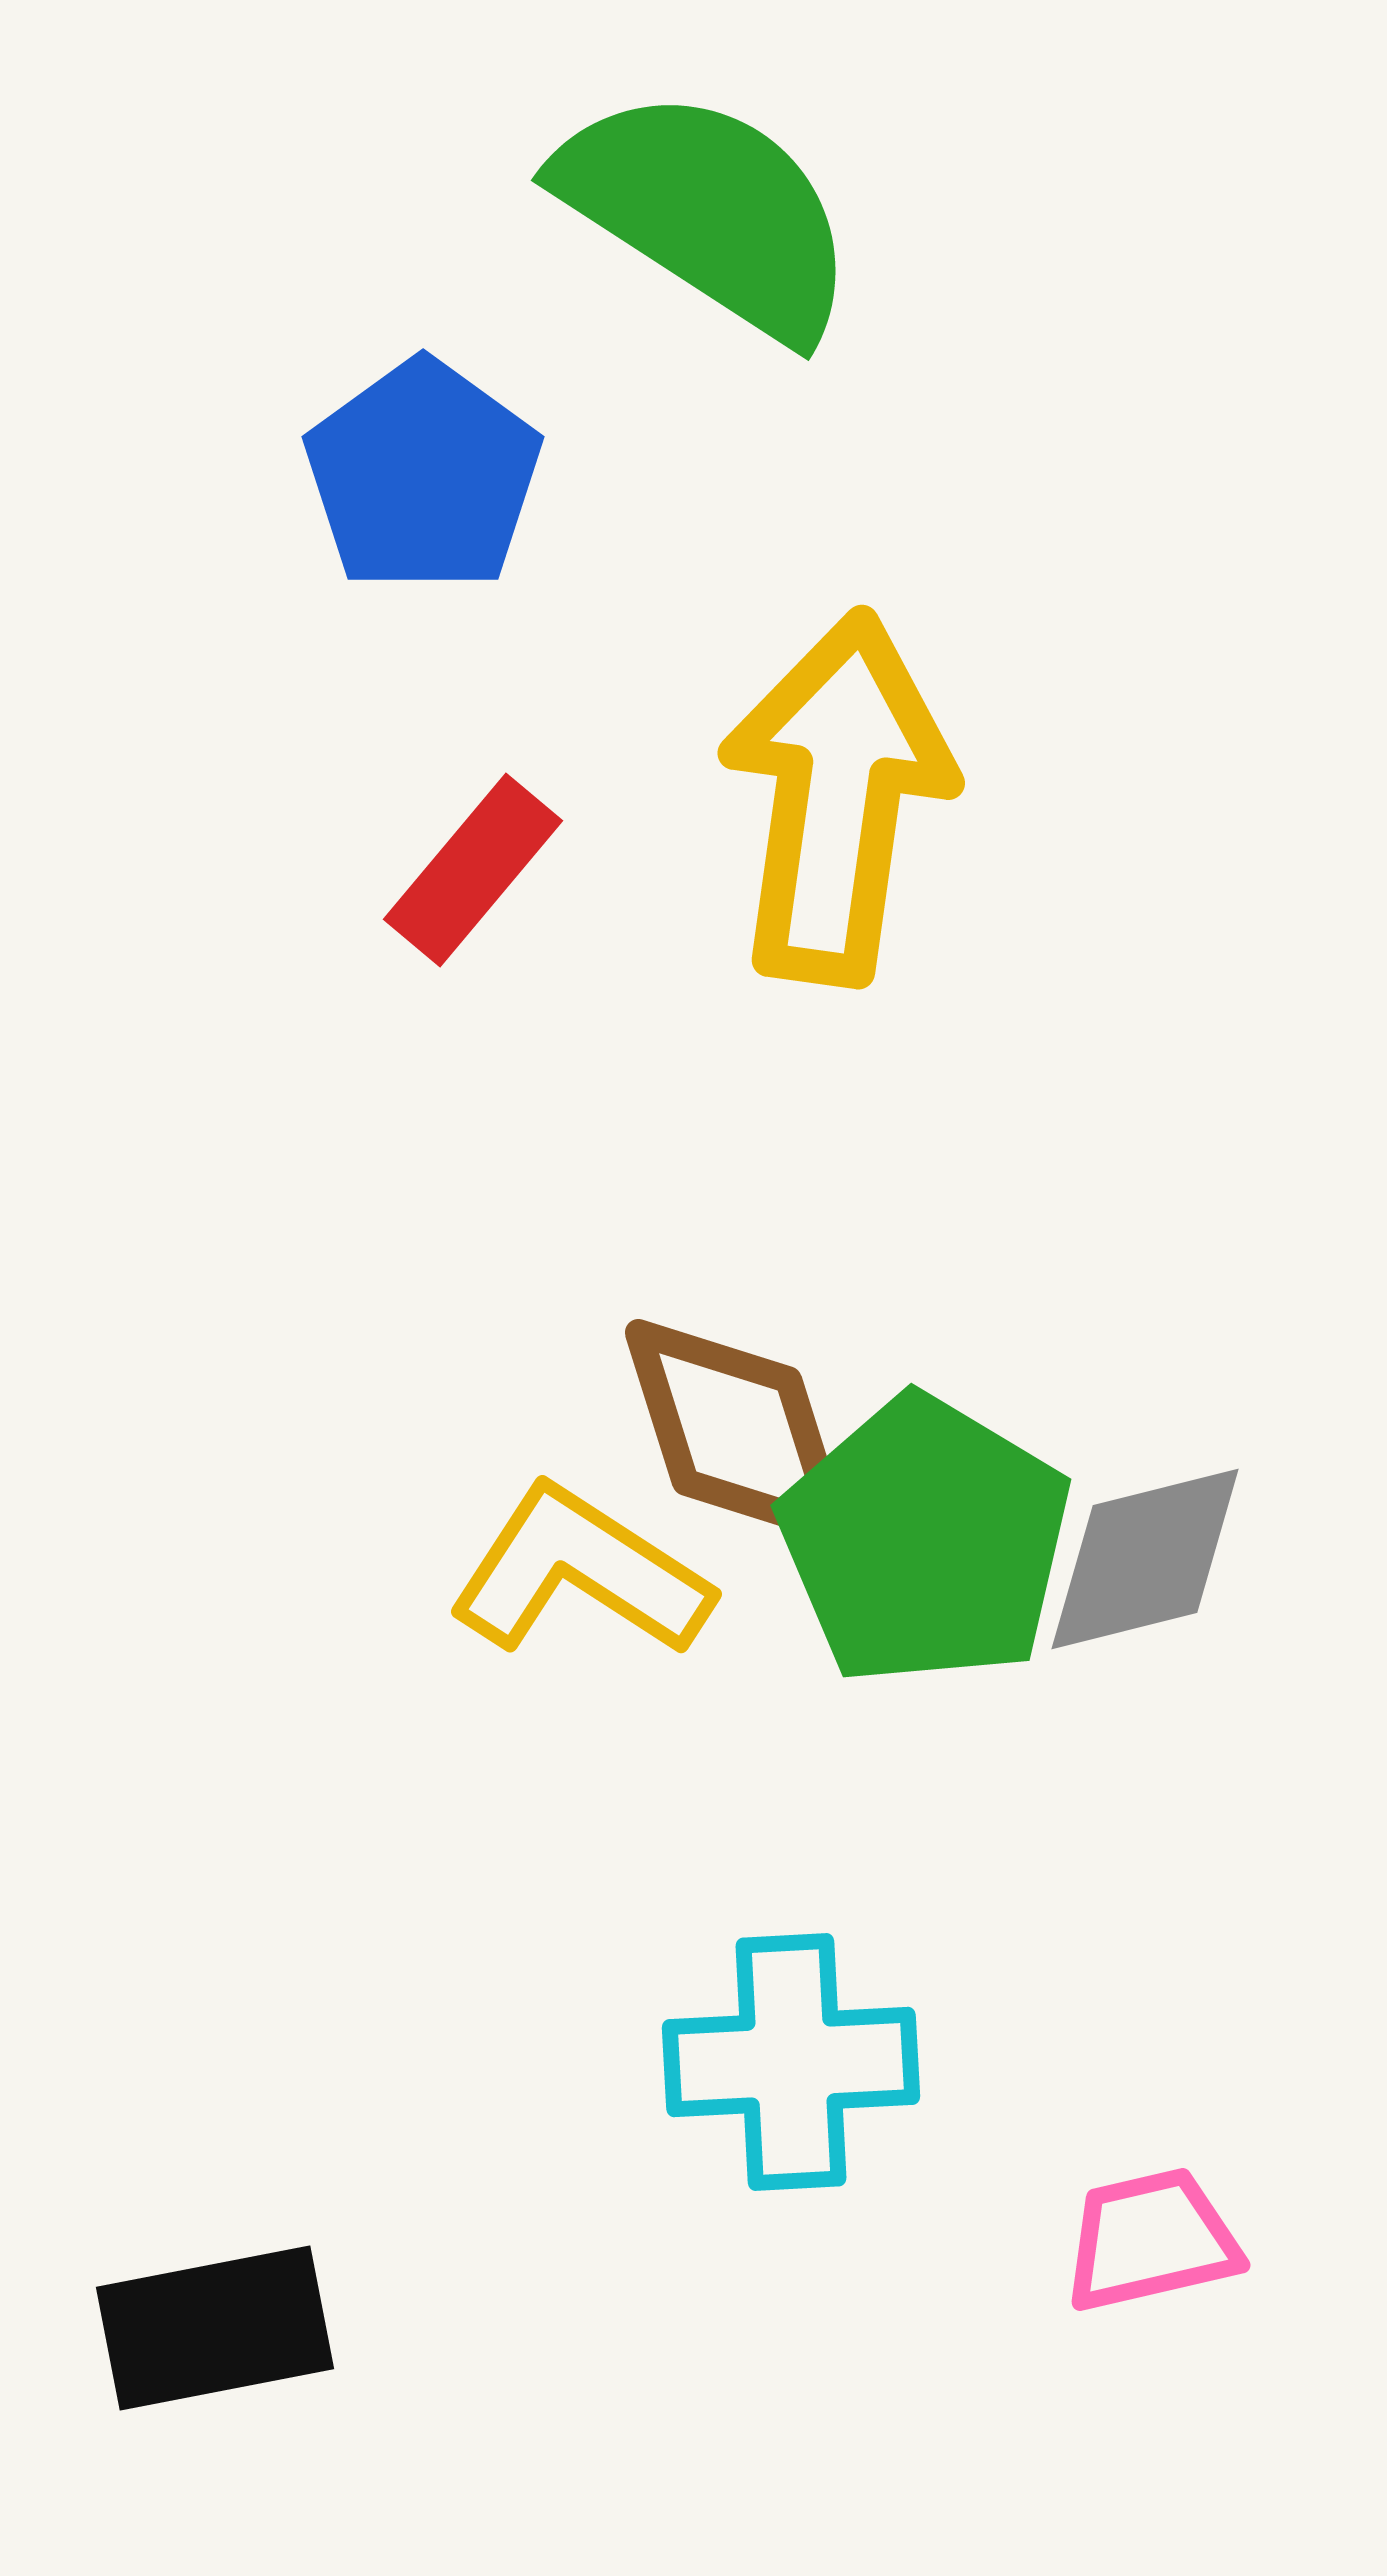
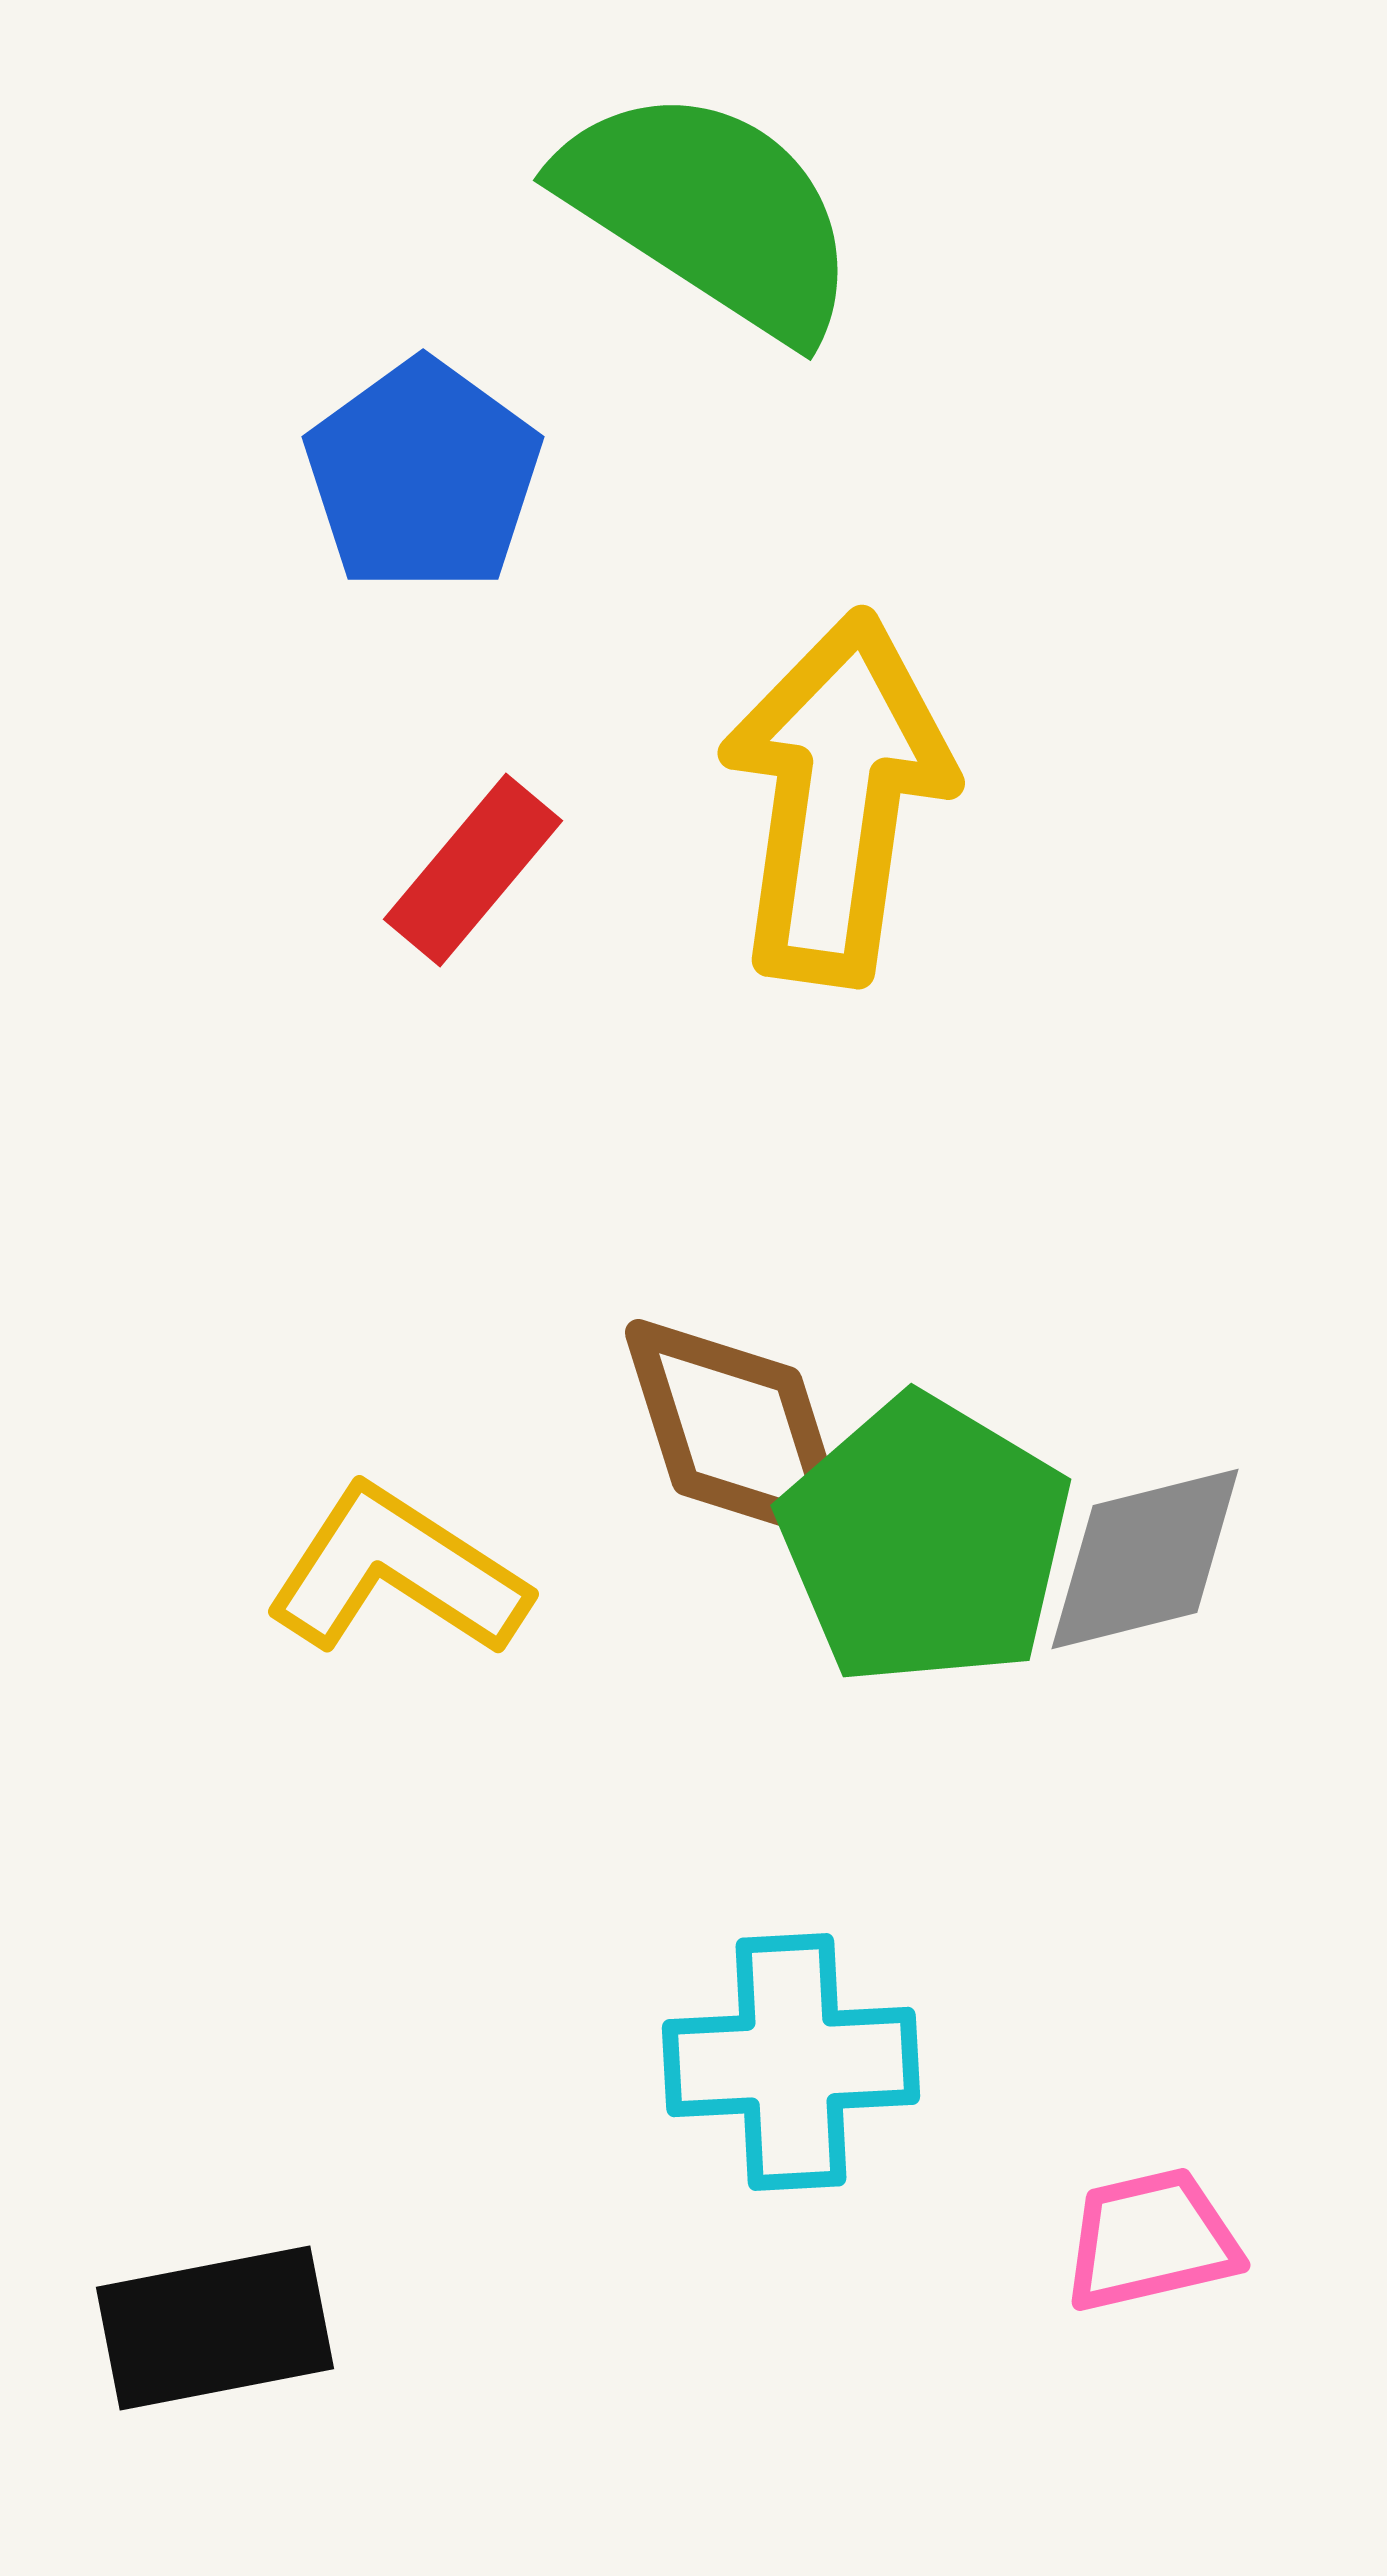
green semicircle: moved 2 px right
yellow L-shape: moved 183 px left
